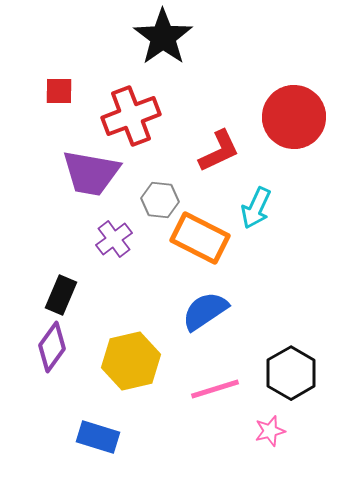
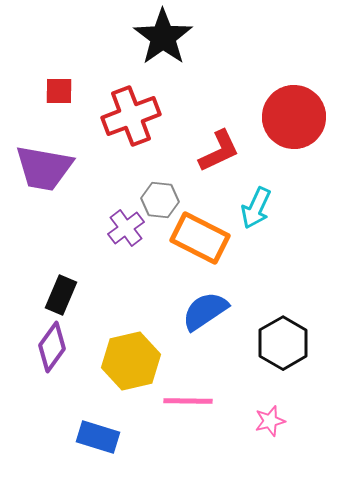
purple trapezoid: moved 47 px left, 5 px up
purple cross: moved 12 px right, 11 px up
black hexagon: moved 8 px left, 30 px up
pink line: moved 27 px left, 12 px down; rotated 18 degrees clockwise
pink star: moved 10 px up
